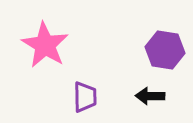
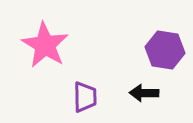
black arrow: moved 6 px left, 3 px up
